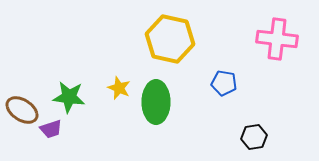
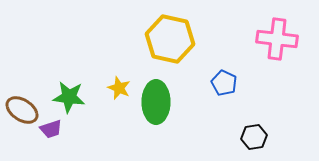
blue pentagon: rotated 15 degrees clockwise
